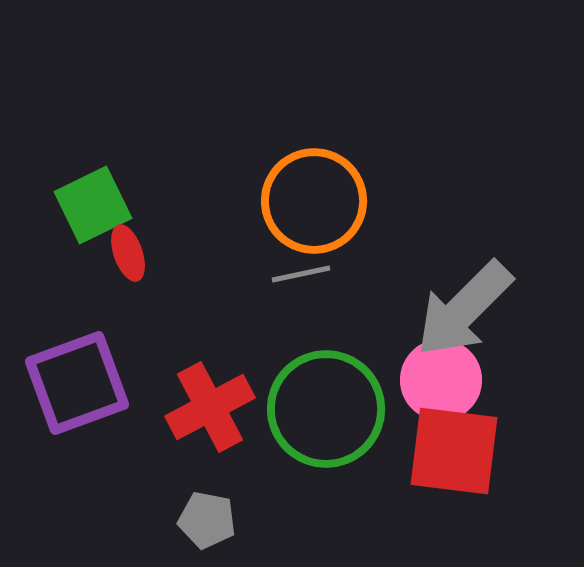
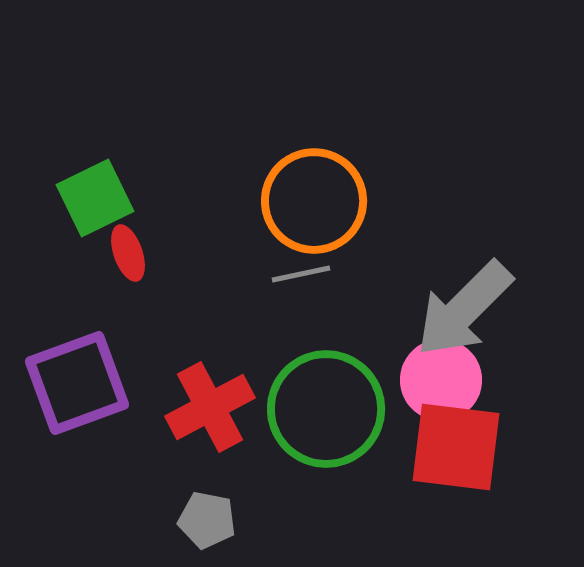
green square: moved 2 px right, 7 px up
red square: moved 2 px right, 4 px up
